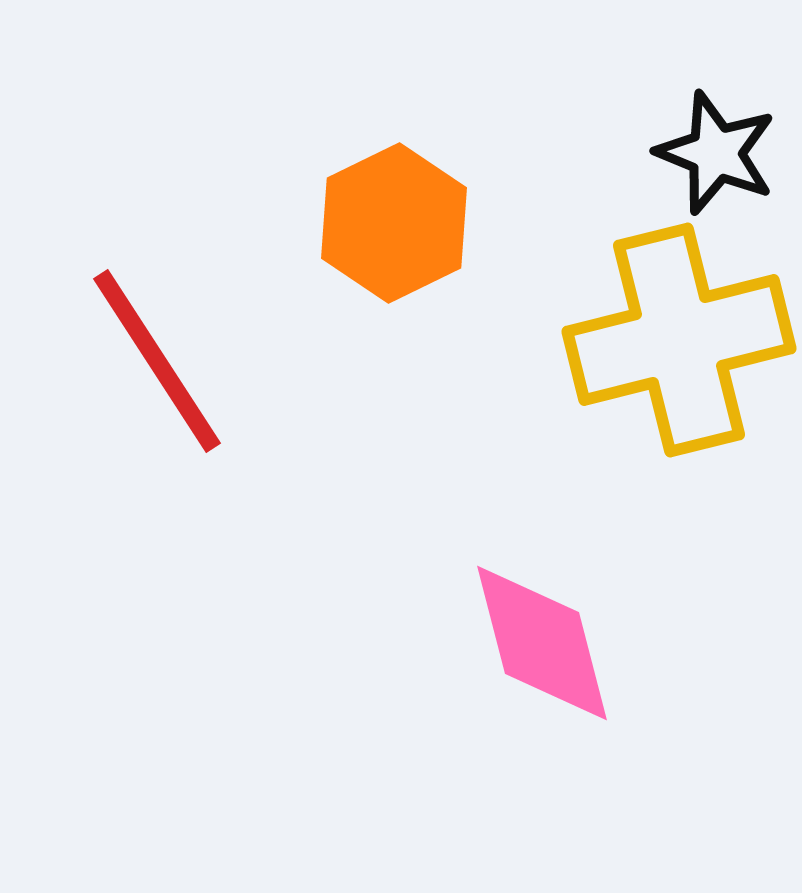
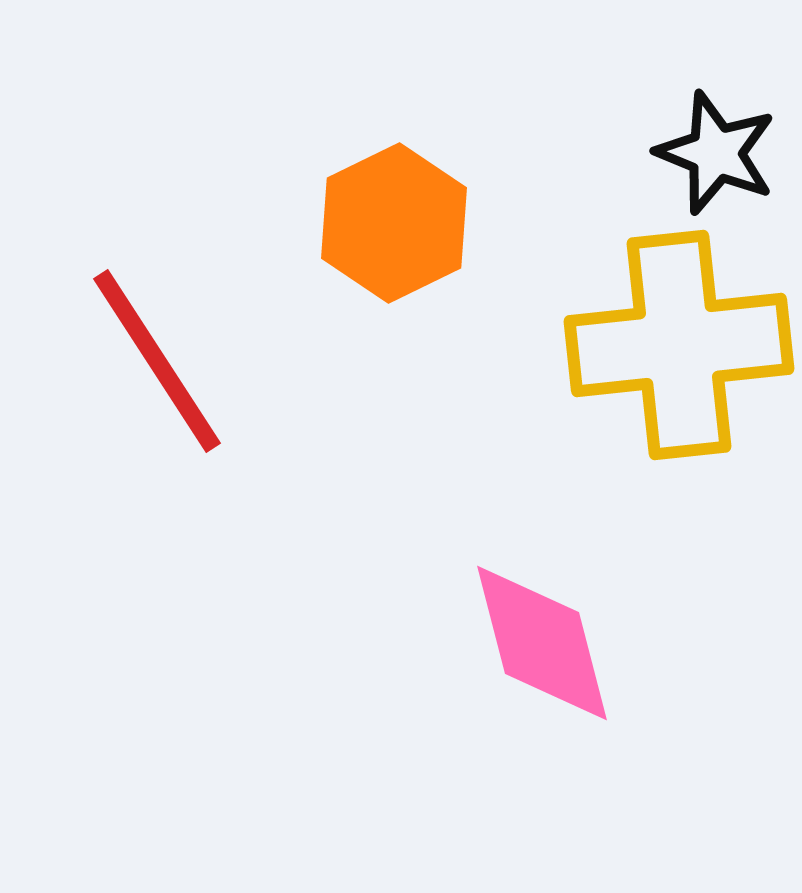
yellow cross: moved 5 px down; rotated 8 degrees clockwise
